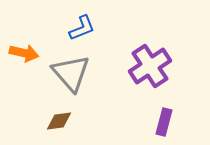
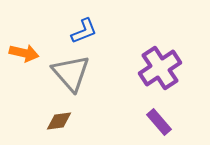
blue L-shape: moved 2 px right, 3 px down
purple cross: moved 10 px right, 2 px down
purple rectangle: moved 5 px left; rotated 56 degrees counterclockwise
